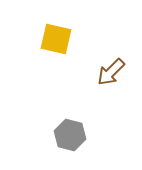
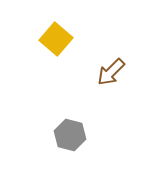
yellow square: rotated 28 degrees clockwise
